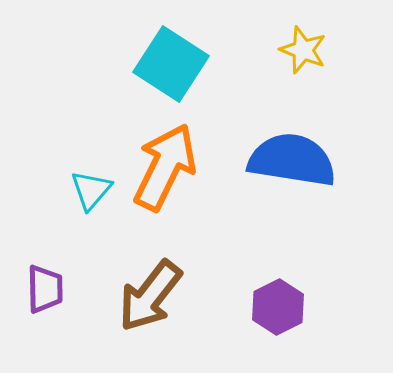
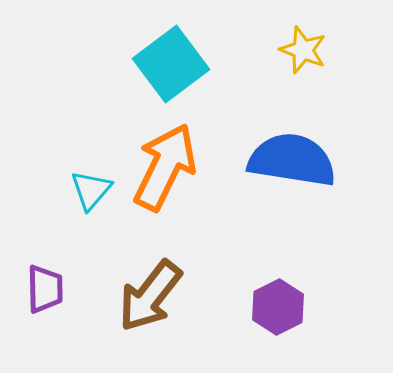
cyan square: rotated 20 degrees clockwise
